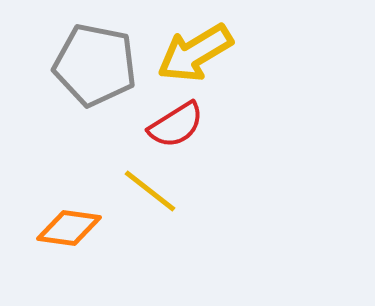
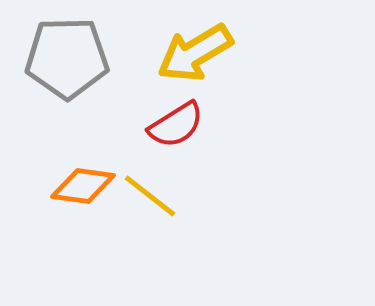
gray pentagon: moved 28 px left, 7 px up; rotated 12 degrees counterclockwise
yellow line: moved 5 px down
orange diamond: moved 14 px right, 42 px up
